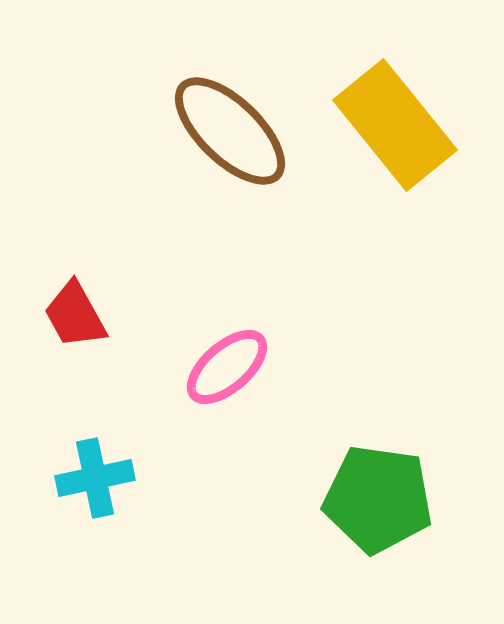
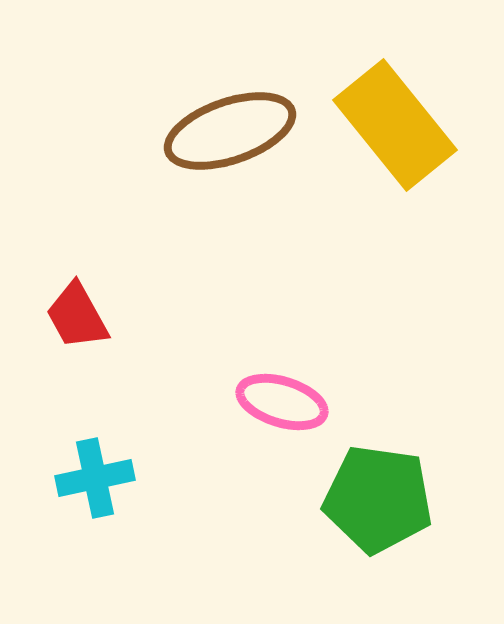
brown ellipse: rotated 63 degrees counterclockwise
red trapezoid: moved 2 px right, 1 px down
pink ellipse: moved 55 px right, 35 px down; rotated 58 degrees clockwise
